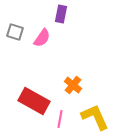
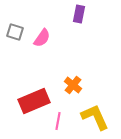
purple rectangle: moved 18 px right
red rectangle: rotated 52 degrees counterclockwise
pink line: moved 2 px left, 2 px down
